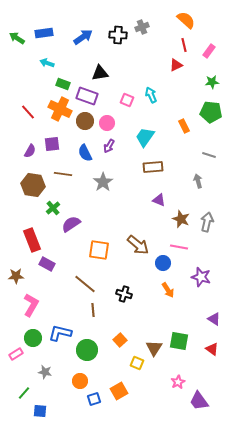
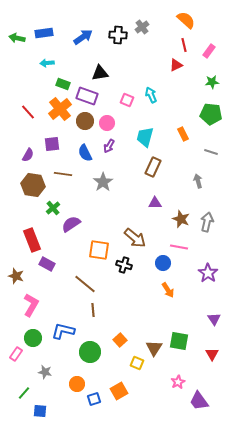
gray cross at (142, 27): rotated 16 degrees counterclockwise
green arrow at (17, 38): rotated 21 degrees counterclockwise
cyan arrow at (47, 63): rotated 24 degrees counterclockwise
orange cross at (60, 109): rotated 25 degrees clockwise
green pentagon at (211, 112): moved 2 px down
orange rectangle at (184, 126): moved 1 px left, 8 px down
cyan trapezoid at (145, 137): rotated 20 degrees counterclockwise
purple semicircle at (30, 151): moved 2 px left, 4 px down
gray line at (209, 155): moved 2 px right, 3 px up
brown rectangle at (153, 167): rotated 60 degrees counterclockwise
purple triangle at (159, 200): moved 4 px left, 3 px down; rotated 24 degrees counterclockwise
brown arrow at (138, 245): moved 3 px left, 7 px up
brown star at (16, 276): rotated 21 degrees clockwise
purple star at (201, 277): moved 7 px right, 4 px up; rotated 18 degrees clockwise
black cross at (124, 294): moved 29 px up
purple triangle at (214, 319): rotated 24 degrees clockwise
blue L-shape at (60, 333): moved 3 px right, 2 px up
red triangle at (212, 349): moved 5 px down; rotated 24 degrees clockwise
green circle at (87, 350): moved 3 px right, 2 px down
pink rectangle at (16, 354): rotated 24 degrees counterclockwise
orange circle at (80, 381): moved 3 px left, 3 px down
